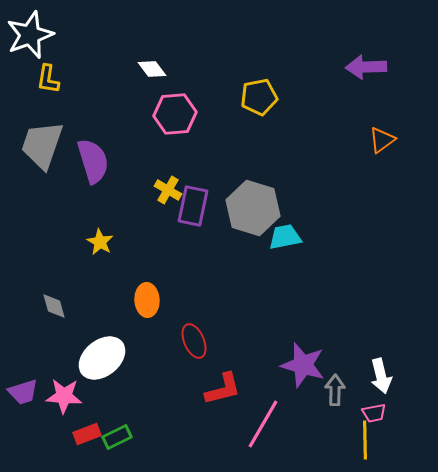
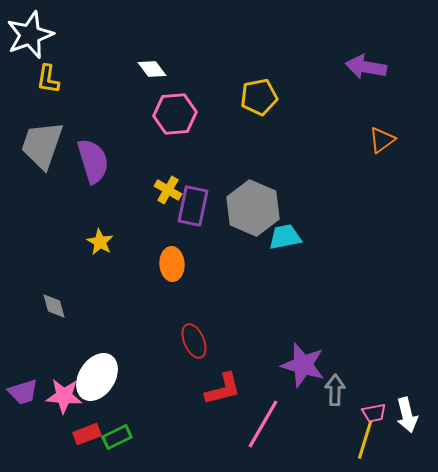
purple arrow: rotated 12 degrees clockwise
gray hexagon: rotated 6 degrees clockwise
orange ellipse: moved 25 px right, 36 px up
white ellipse: moved 5 px left, 19 px down; rotated 18 degrees counterclockwise
white arrow: moved 26 px right, 39 px down
yellow line: rotated 18 degrees clockwise
